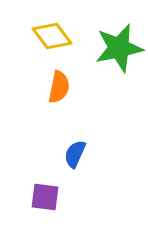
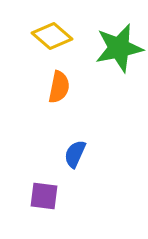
yellow diamond: rotated 12 degrees counterclockwise
purple square: moved 1 px left, 1 px up
